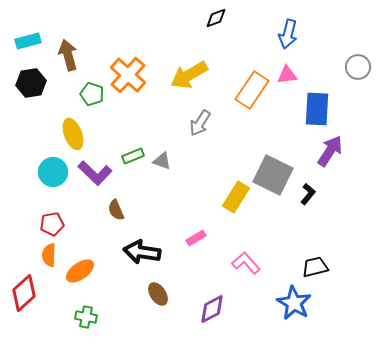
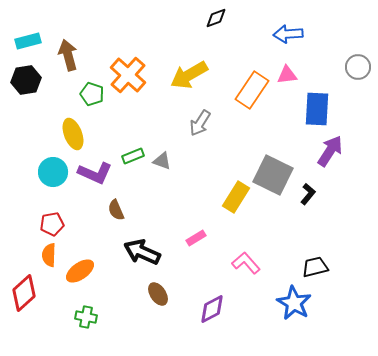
blue arrow: rotated 72 degrees clockwise
black hexagon: moved 5 px left, 3 px up
purple L-shape: rotated 20 degrees counterclockwise
black arrow: rotated 15 degrees clockwise
